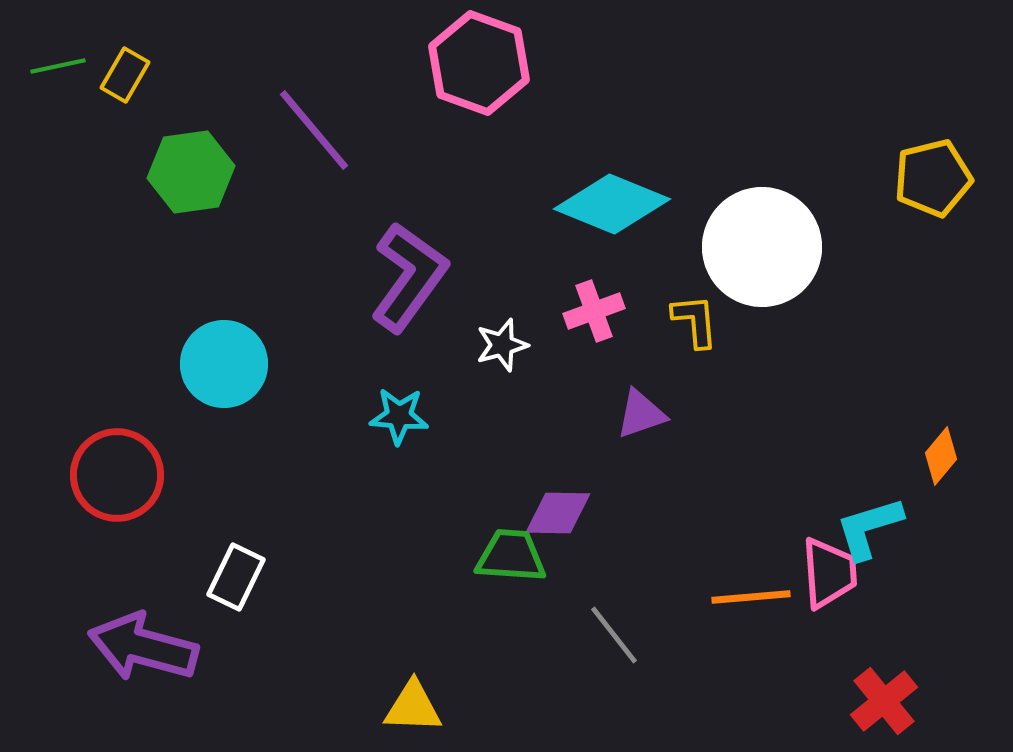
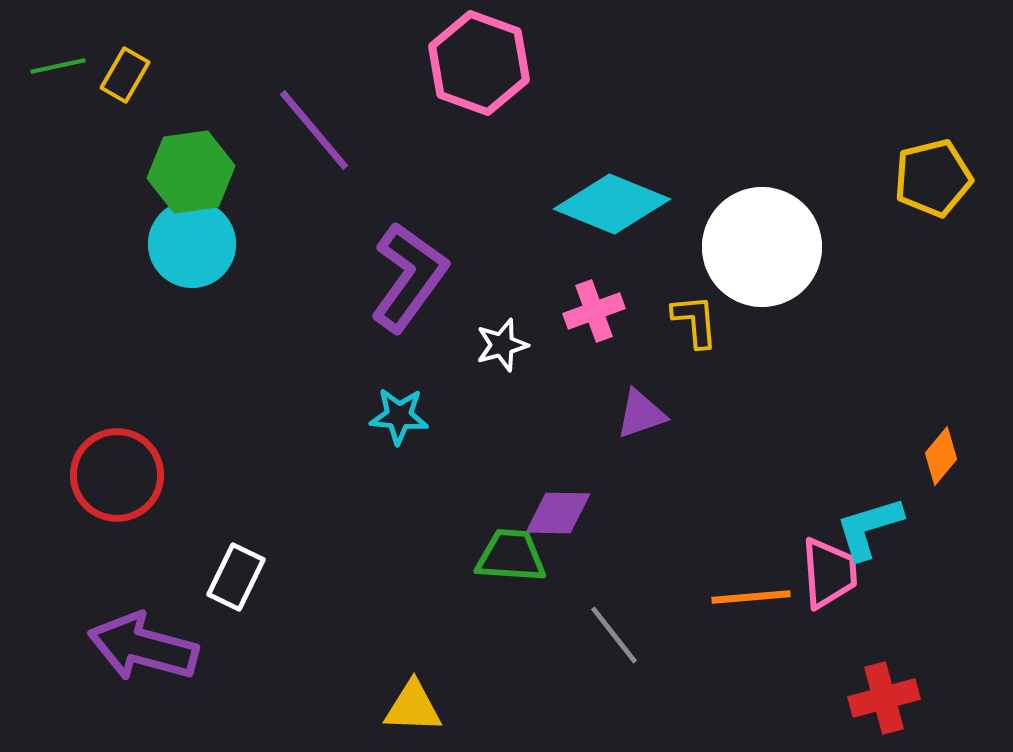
cyan circle: moved 32 px left, 120 px up
red cross: moved 3 px up; rotated 24 degrees clockwise
